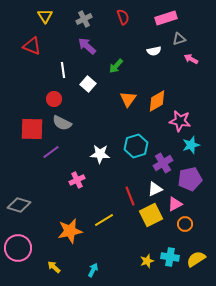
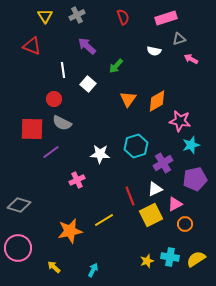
gray cross: moved 7 px left, 4 px up
white semicircle: rotated 24 degrees clockwise
purple pentagon: moved 5 px right
